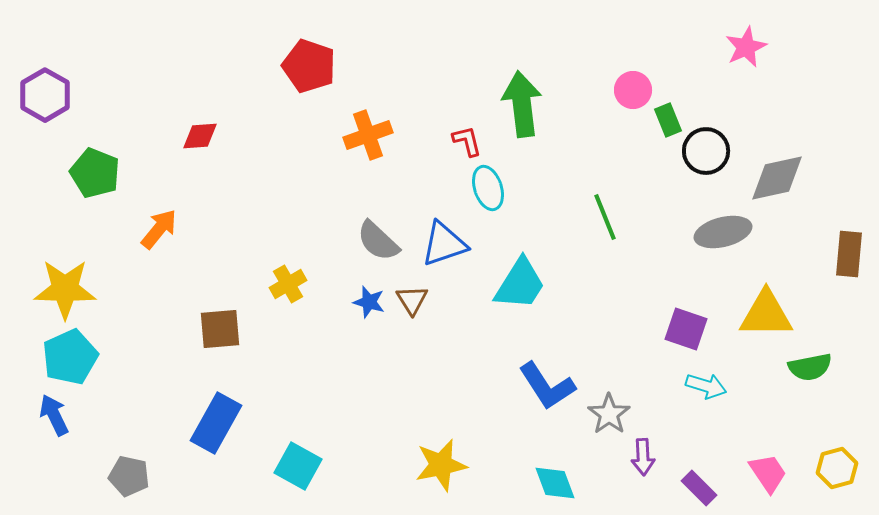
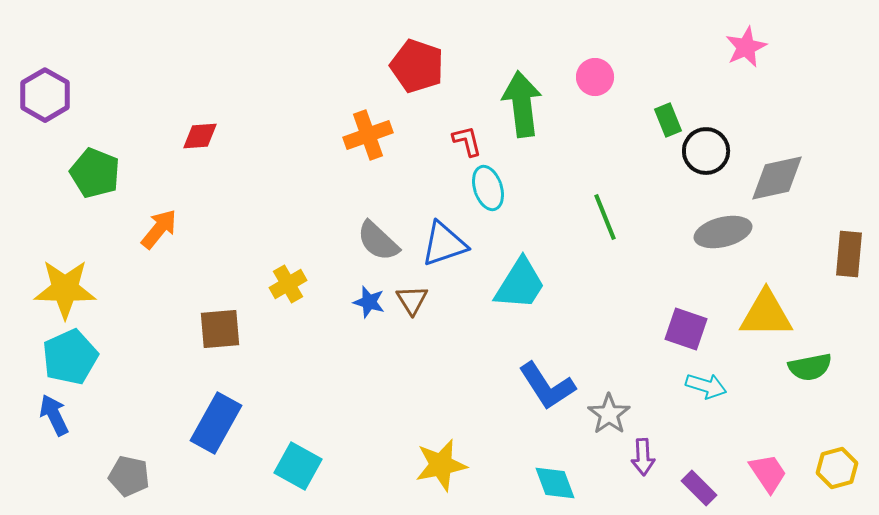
red pentagon at (309, 66): moved 108 px right
pink circle at (633, 90): moved 38 px left, 13 px up
